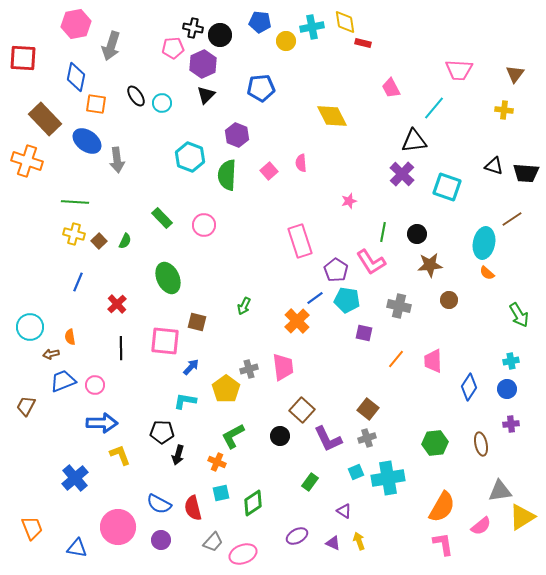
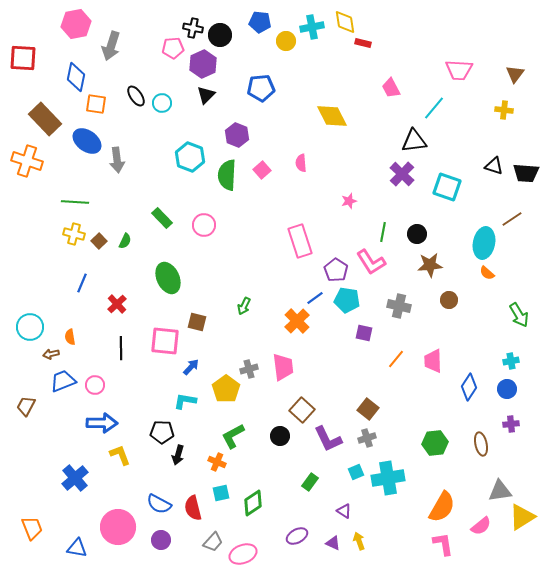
pink square at (269, 171): moved 7 px left, 1 px up
blue line at (78, 282): moved 4 px right, 1 px down
